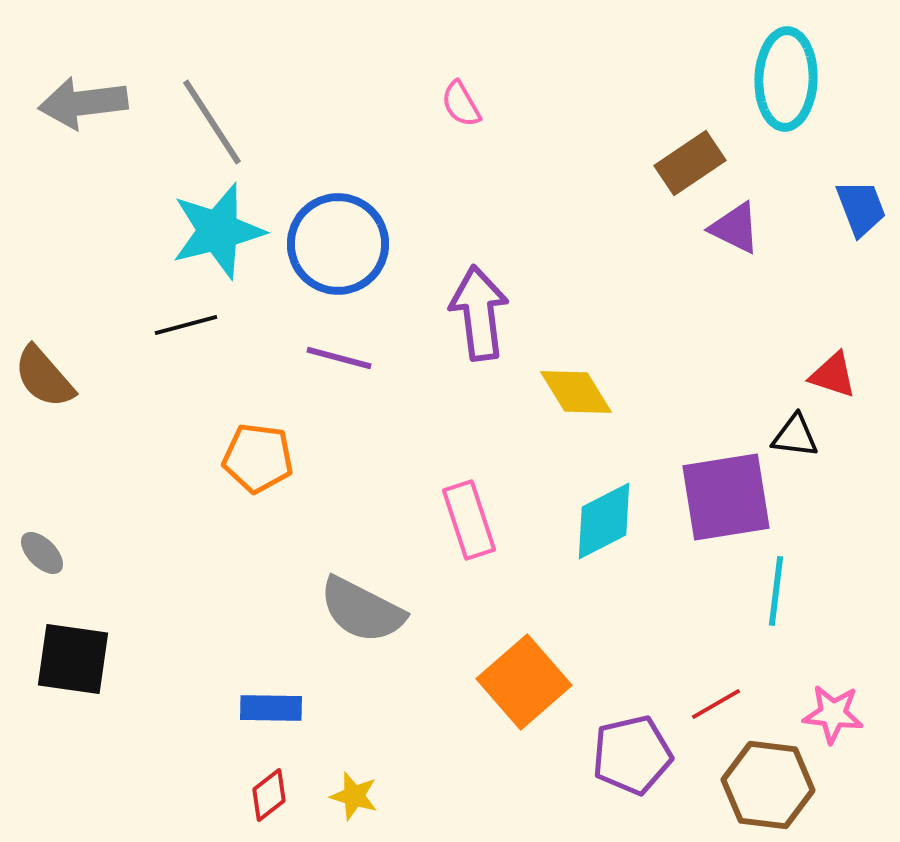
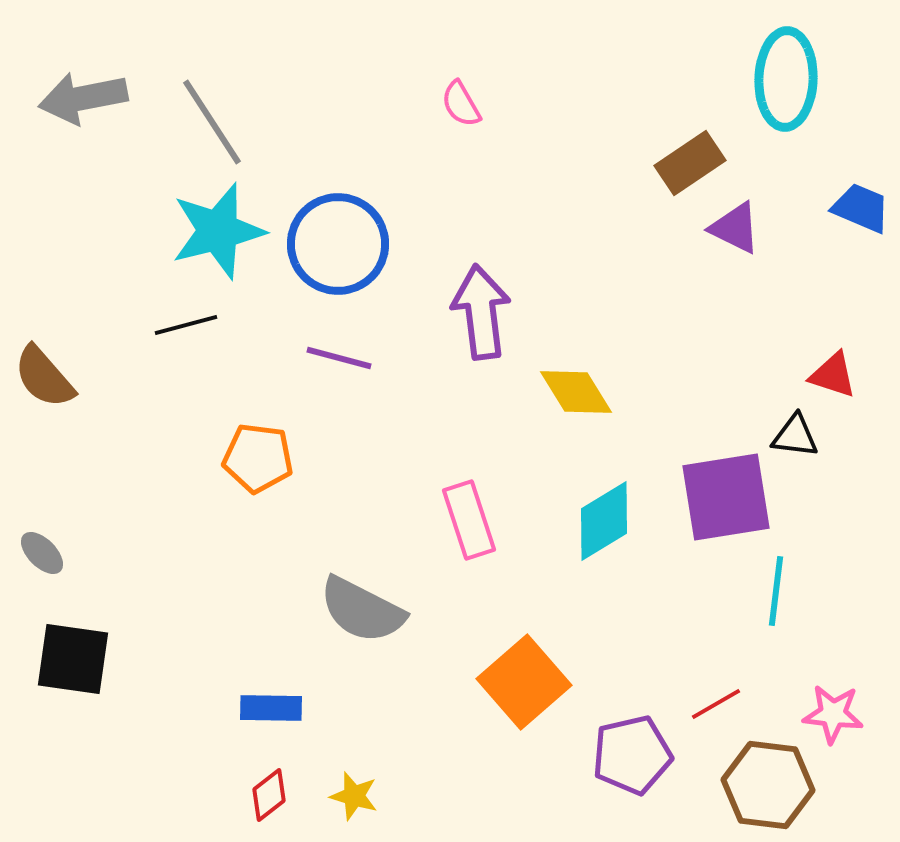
gray arrow: moved 5 px up; rotated 4 degrees counterclockwise
blue trapezoid: rotated 46 degrees counterclockwise
purple arrow: moved 2 px right, 1 px up
cyan diamond: rotated 4 degrees counterclockwise
